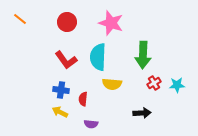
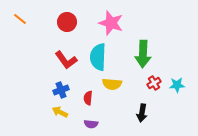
green arrow: moved 1 px up
blue cross: rotated 28 degrees counterclockwise
red semicircle: moved 5 px right, 1 px up
black arrow: rotated 102 degrees clockwise
